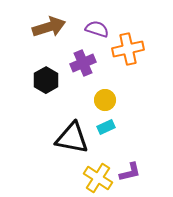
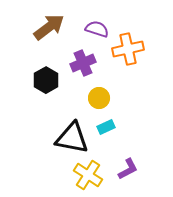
brown arrow: rotated 20 degrees counterclockwise
yellow circle: moved 6 px left, 2 px up
purple L-shape: moved 2 px left, 3 px up; rotated 15 degrees counterclockwise
yellow cross: moved 10 px left, 3 px up
